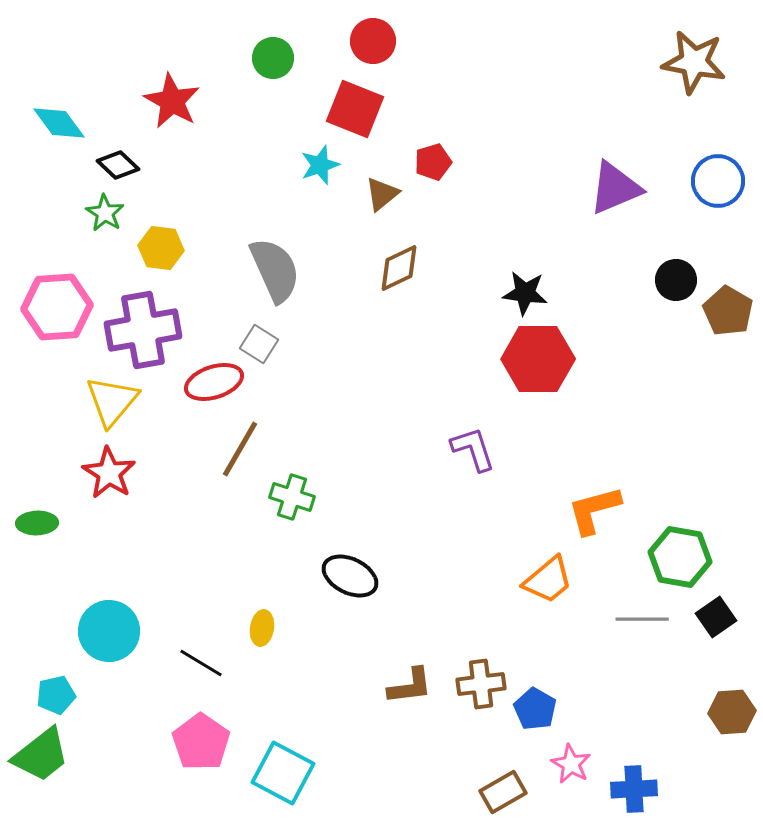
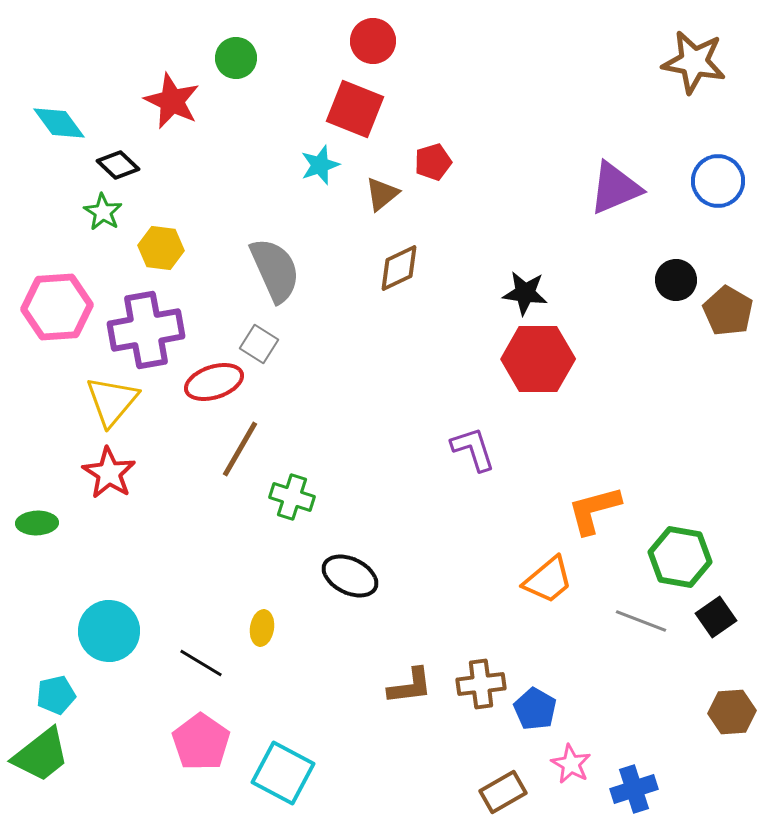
green circle at (273, 58): moved 37 px left
red star at (172, 101): rotated 4 degrees counterclockwise
green star at (105, 213): moved 2 px left, 1 px up
purple cross at (143, 330): moved 3 px right
gray line at (642, 619): moved 1 px left, 2 px down; rotated 21 degrees clockwise
blue cross at (634, 789): rotated 15 degrees counterclockwise
